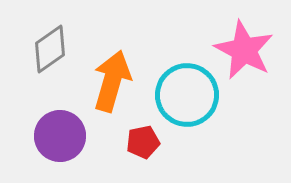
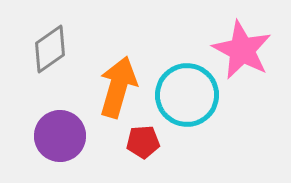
pink star: moved 2 px left
orange arrow: moved 6 px right, 6 px down
red pentagon: rotated 8 degrees clockwise
